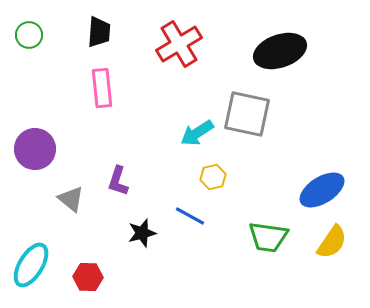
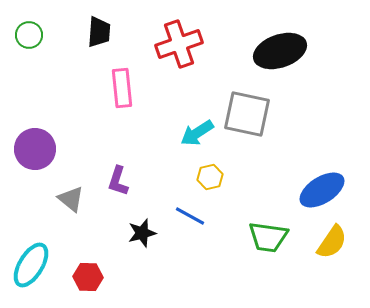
red cross: rotated 12 degrees clockwise
pink rectangle: moved 20 px right
yellow hexagon: moved 3 px left
